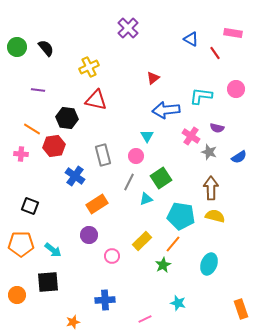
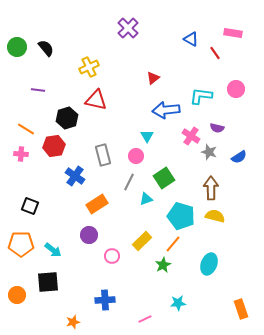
black hexagon at (67, 118): rotated 25 degrees counterclockwise
orange line at (32, 129): moved 6 px left
green square at (161, 178): moved 3 px right
cyan pentagon at (181, 216): rotated 8 degrees clockwise
cyan star at (178, 303): rotated 21 degrees counterclockwise
